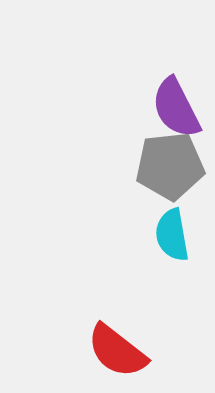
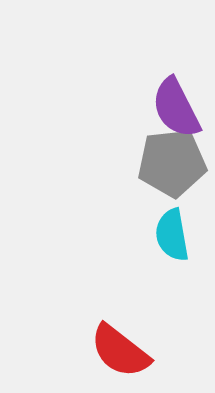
gray pentagon: moved 2 px right, 3 px up
red semicircle: moved 3 px right
